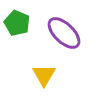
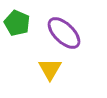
yellow triangle: moved 6 px right, 6 px up
